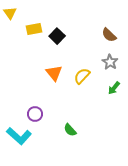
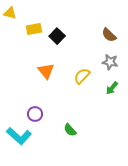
yellow triangle: rotated 40 degrees counterclockwise
gray star: rotated 21 degrees counterclockwise
orange triangle: moved 8 px left, 2 px up
green arrow: moved 2 px left
